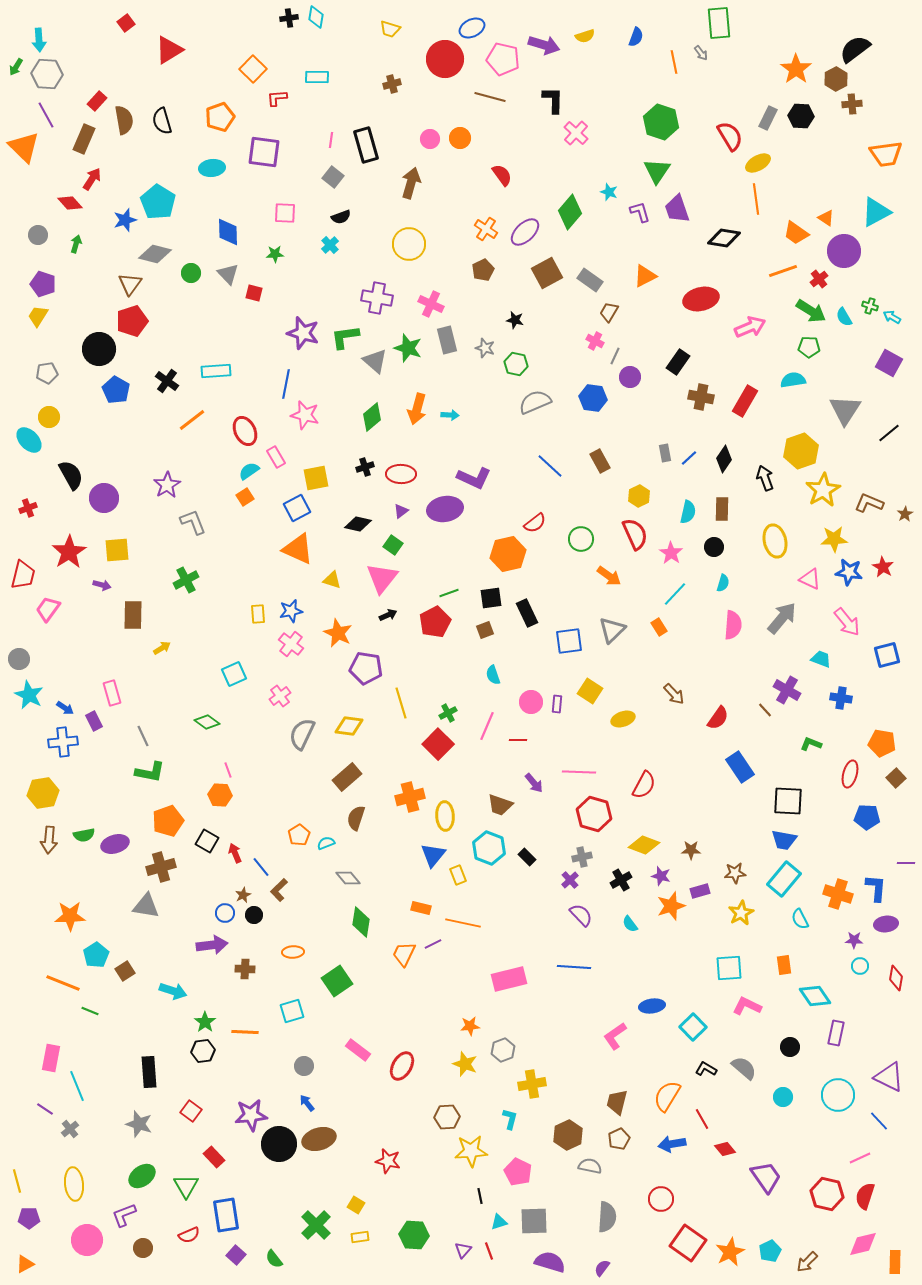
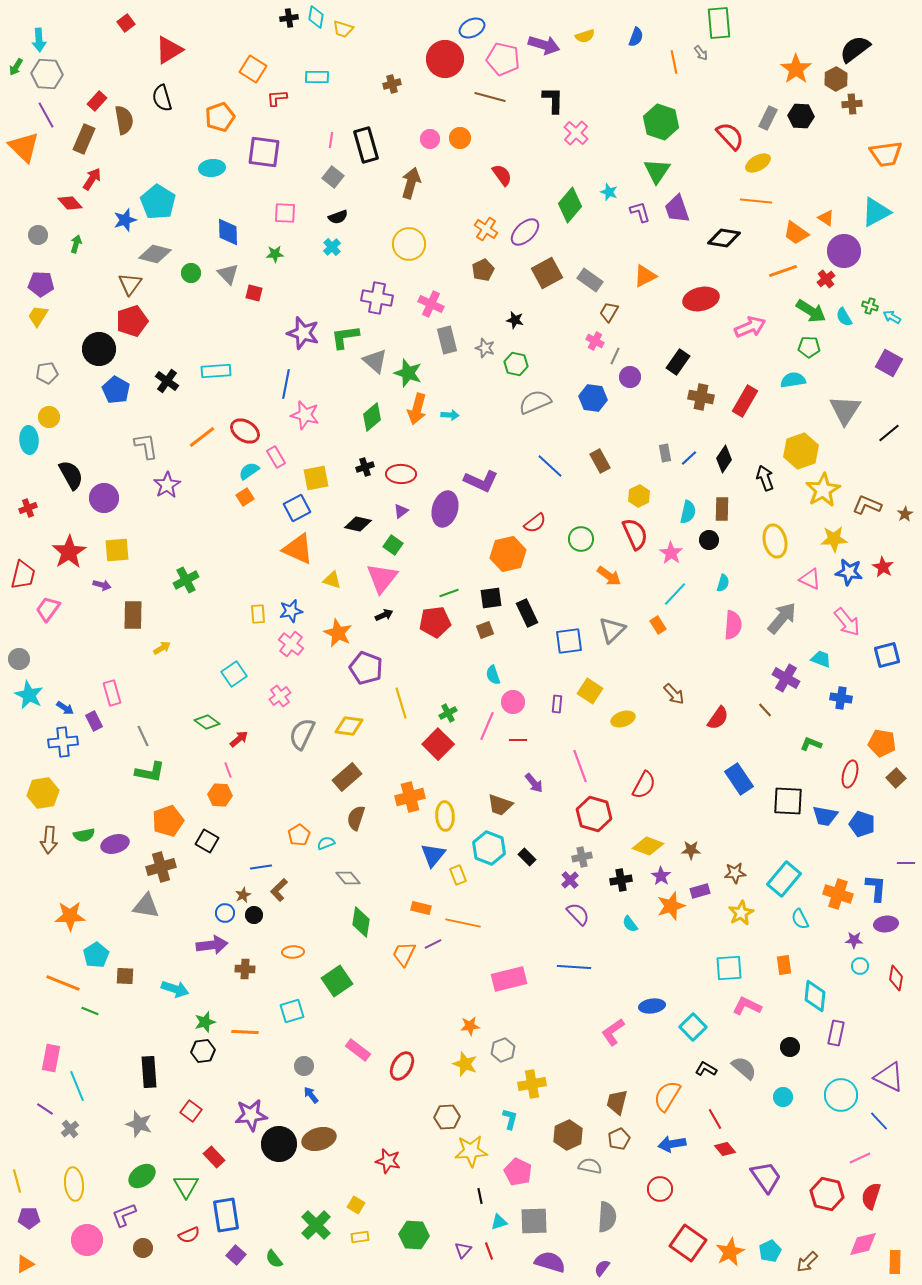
yellow trapezoid at (390, 29): moved 47 px left
orange square at (253, 69): rotated 12 degrees counterclockwise
black semicircle at (162, 121): moved 23 px up
red semicircle at (730, 136): rotated 12 degrees counterclockwise
orange line at (756, 199): moved 2 px down; rotated 76 degrees counterclockwise
green diamond at (570, 212): moved 7 px up
black semicircle at (341, 217): moved 3 px left
cyan cross at (330, 245): moved 2 px right, 2 px down
red cross at (819, 279): moved 7 px right
purple pentagon at (43, 284): moved 2 px left; rotated 15 degrees counterclockwise
green star at (408, 348): moved 25 px down
orange line at (192, 420): moved 10 px right, 17 px down
red ellipse at (245, 431): rotated 32 degrees counterclockwise
cyan ellipse at (29, 440): rotated 40 degrees clockwise
purple L-shape at (474, 478): moved 7 px right, 3 px down
brown L-shape at (869, 503): moved 2 px left, 2 px down
purple ellipse at (445, 509): rotated 64 degrees counterclockwise
gray L-shape at (193, 522): moved 47 px left, 76 px up; rotated 12 degrees clockwise
black circle at (714, 547): moved 5 px left, 7 px up
black arrow at (388, 615): moved 4 px left
red pentagon at (435, 622): rotated 20 degrees clockwise
orange rectangle at (659, 627): moved 1 px left, 2 px up
purple pentagon at (366, 668): rotated 12 degrees clockwise
cyan square at (234, 674): rotated 10 degrees counterclockwise
purple cross at (787, 690): moved 1 px left, 12 px up
pink circle at (531, 702): moved 18 px left
blue rectangle at (740, 767): moved 1 px left, 12 px down
pink line at (579, 772): moved 1 px right, 6 px up; rotated 68 degrees clockwise
blue pentagon at (867, 817): moved 5 px left, 7 px down; rotated 15 degrees clockwise
blue trapezoid at (784, 840): moved 41 px right, 24 px up
yellow diamond at (644, 845): moved 4 px right, 1 px down
red arrow at (235, 853): moved 4 px right, 114 px up; rotated 72 degrees clockwise
blue line at (261, 867): rotated 60 degrees counterclockwise
purple star at (661, 876): rotated 18 degrees clockwise
black cross at (621, 880): rotated 20 degrees clockwise
purple semicircle at (581, 915): moved 3 px left, 1 px up
brown square at (125, 971): moved 5 px down; rotated 36 degrees clockwise
cyan arrow at (173, 991): moved 2 px right, 2 px up
cyan diamond at (815, 996): rotated 40 degrees clockwise
green star at (205, 1022): rotated 20 degrees clockwise
pink L-shape at (615, 1036): moved 2 px left, 4 px up
cyan circle at (838, 1095): moved 3 px right
blue arrow at (307, 1103): moved 4 px right, 8 px up
red line at (702, 1119): moved 13 px right
red semicircle at (865, 1196): moved 6 px right
red circle at (661, 1199): moved 1 px left, 10 px up
